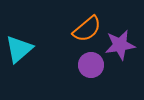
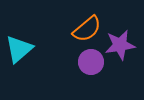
purple circle: moved 3 px up
